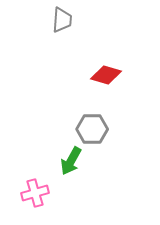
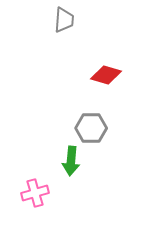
gray trapezoid: moved 2 px right
gray hexagon: moved 1 px left, 1 px up
green arrow: rotated 24 degrees counterclockwise
